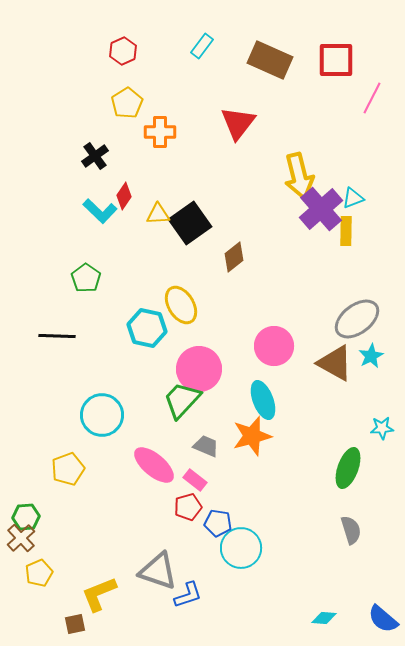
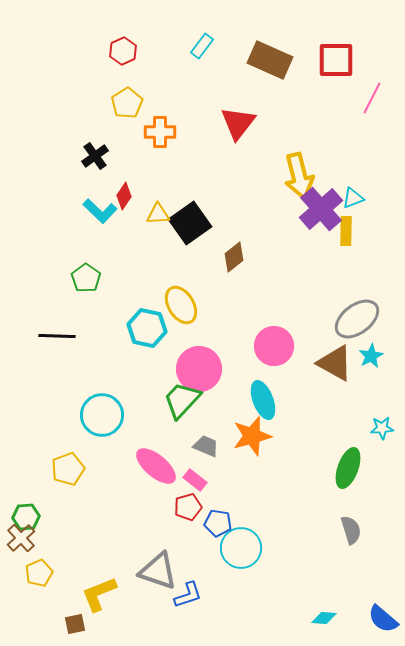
pink ellipse at (154, 465): moved 2 px right, 1 px down
